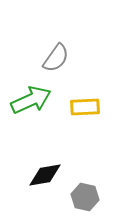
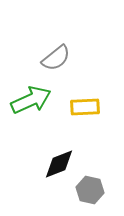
gray semicircle: rotated 16 degrees clockwise
black diamond: moved 14 px right, 11 px up; rotated 12 degrees counterclockwise
gray hexagon: moved 5 px right, 7 px up
